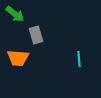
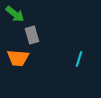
gray rectangle: moved 4 px left
cyan line: rotated 21 degrees clockwise
